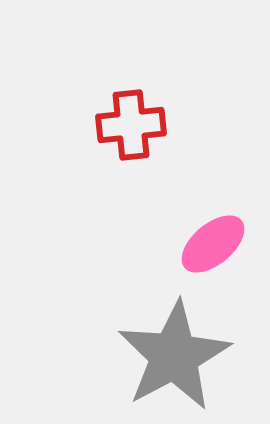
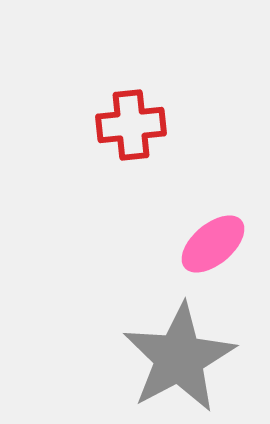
gray star: moved 5 px right, 2 px down
